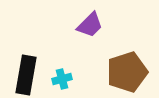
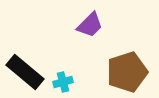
black rectangle: moved 1 px left, 3 px up; rotated 60 degrees counterclockwise
cyan cross: moved 1 px right, 3 px down
